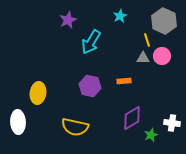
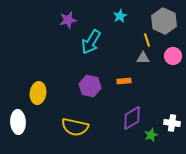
purple star: rotated 12 degrees clockwise
pink circle: moved 11 px right
